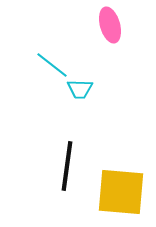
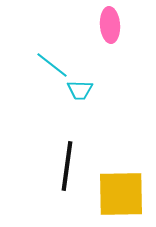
pink ellipse: rotated 12 degrees clockwise
cyan trapezoid: moved 1 px down
yellow square: moved 2 px down; rotated 6 degrees counterclockwise
